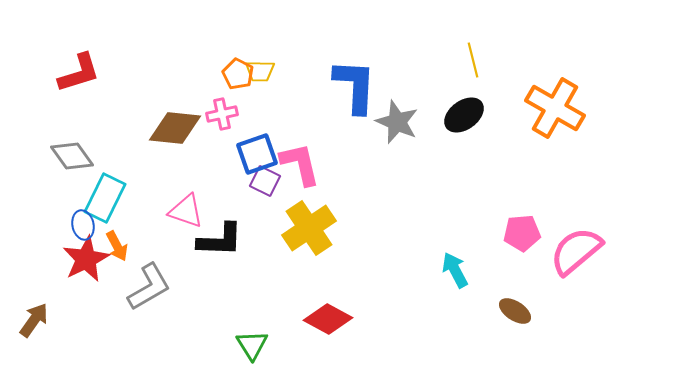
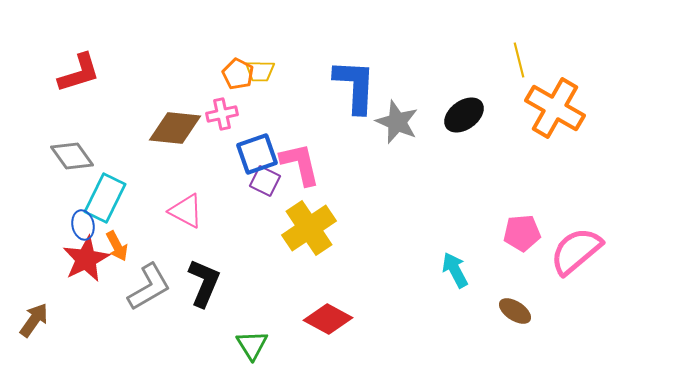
yellow line: moved 46 px right
pink triangle: rotated 9 degrees clockwise
black L-shape: moved 16 px left, 43 px down; rotated 69 degrees counterclockwise
